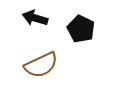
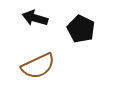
brown semicircle: moved 3 px left, 1 px down
